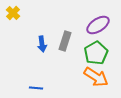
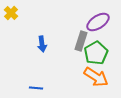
yellow cross: moved 2 px left
purple ellipse: moved 3 px up
gray rectangle: moved 16 px right
